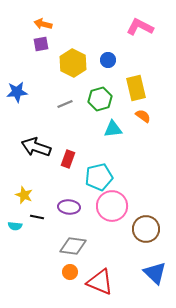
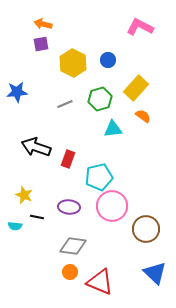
yellow rectangle: rotated 55 degrees clockwise
